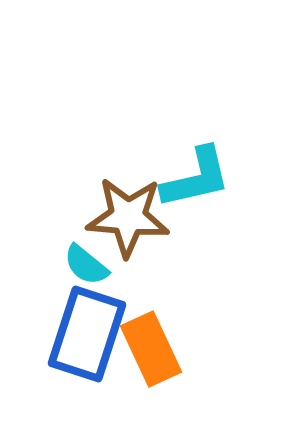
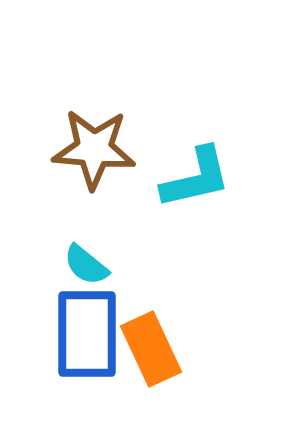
brown star: moved 34 px left, 68 px up
blue rectangle: rotated 18 degrees counterclockwise
